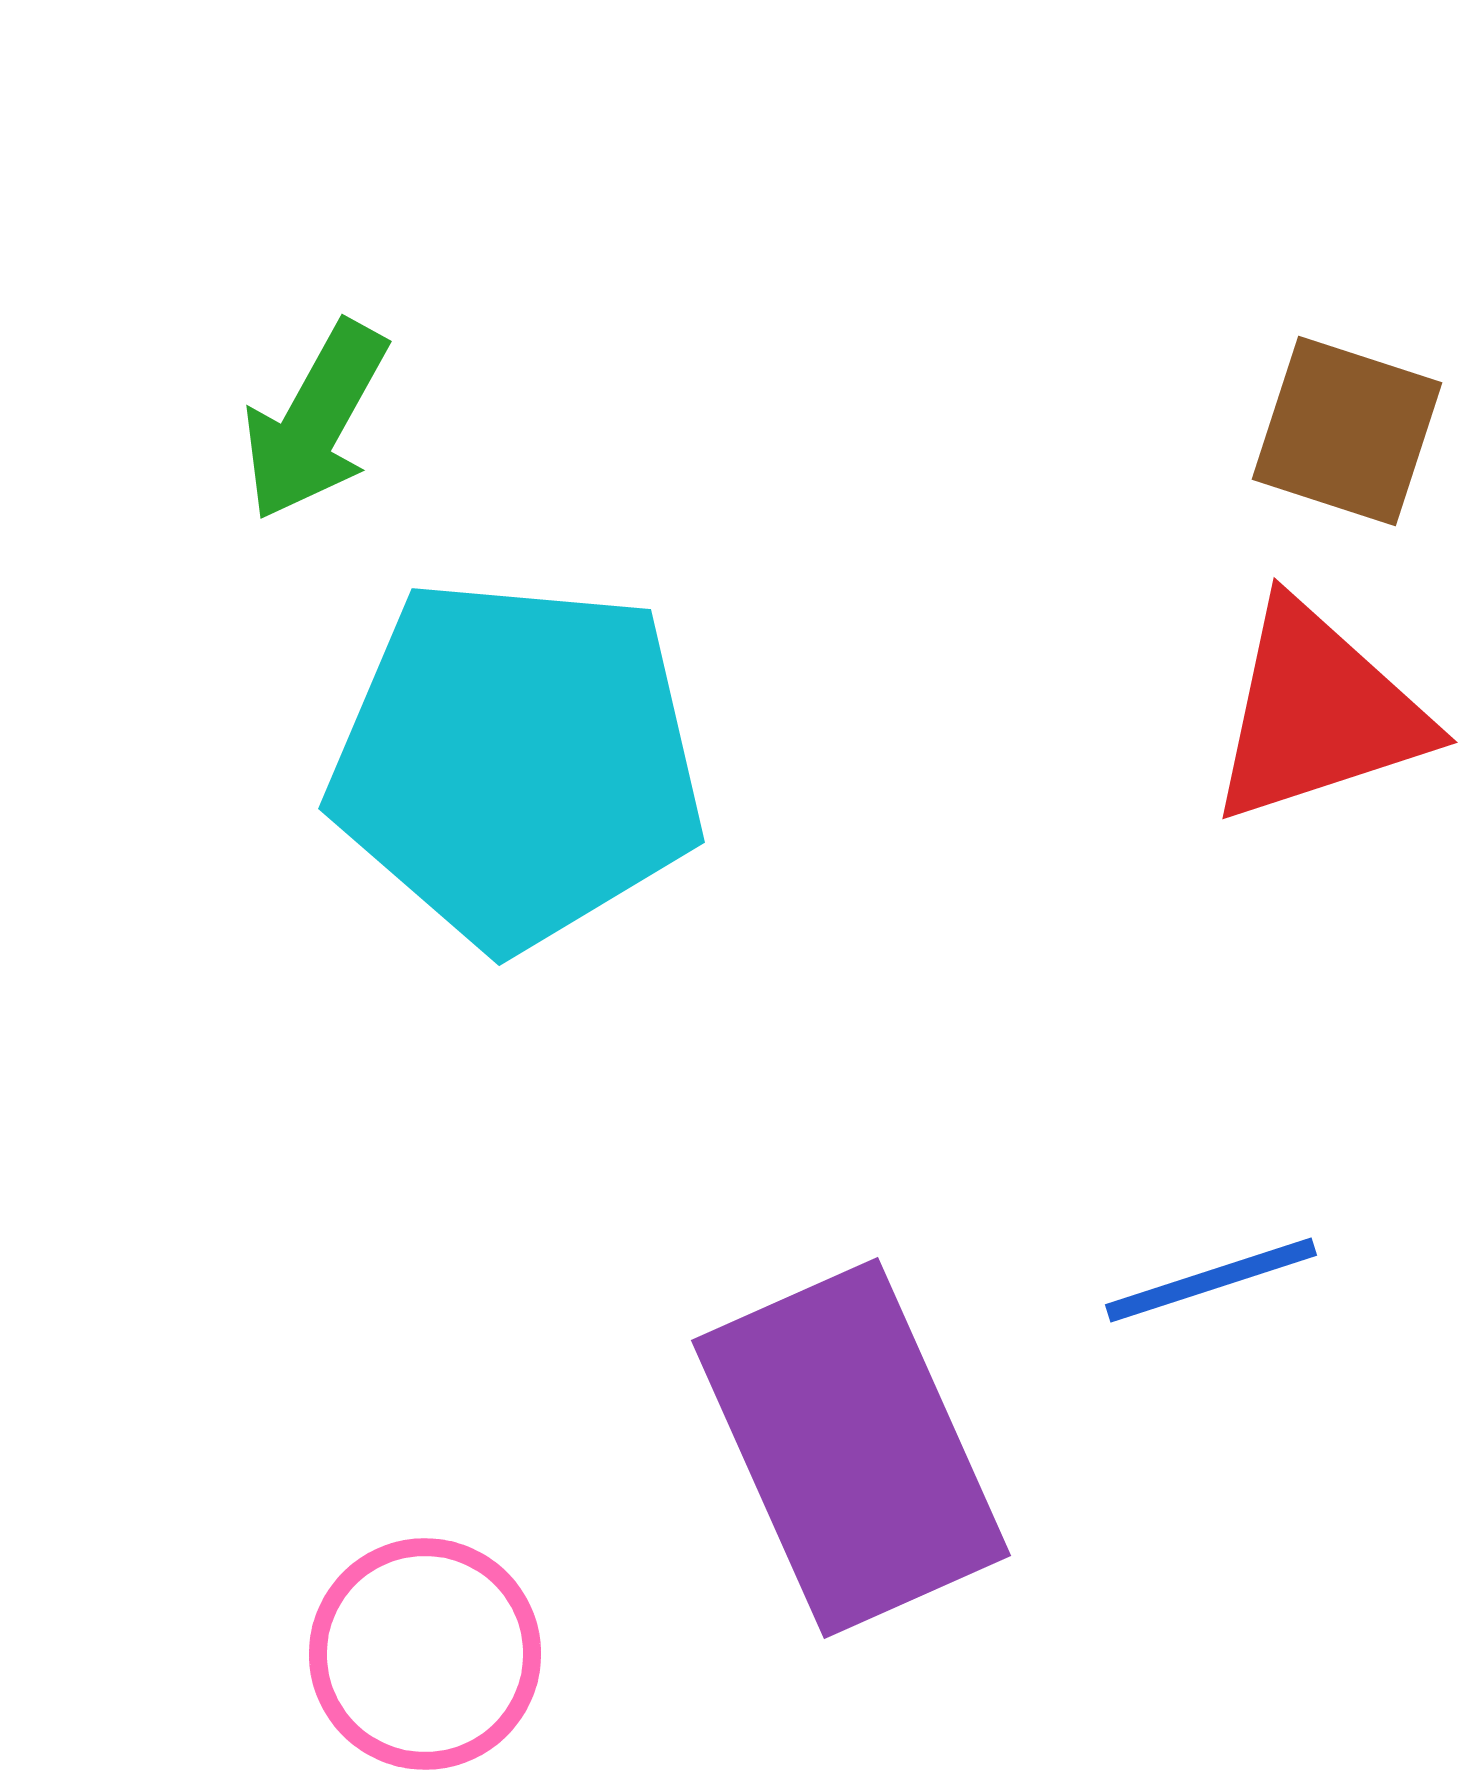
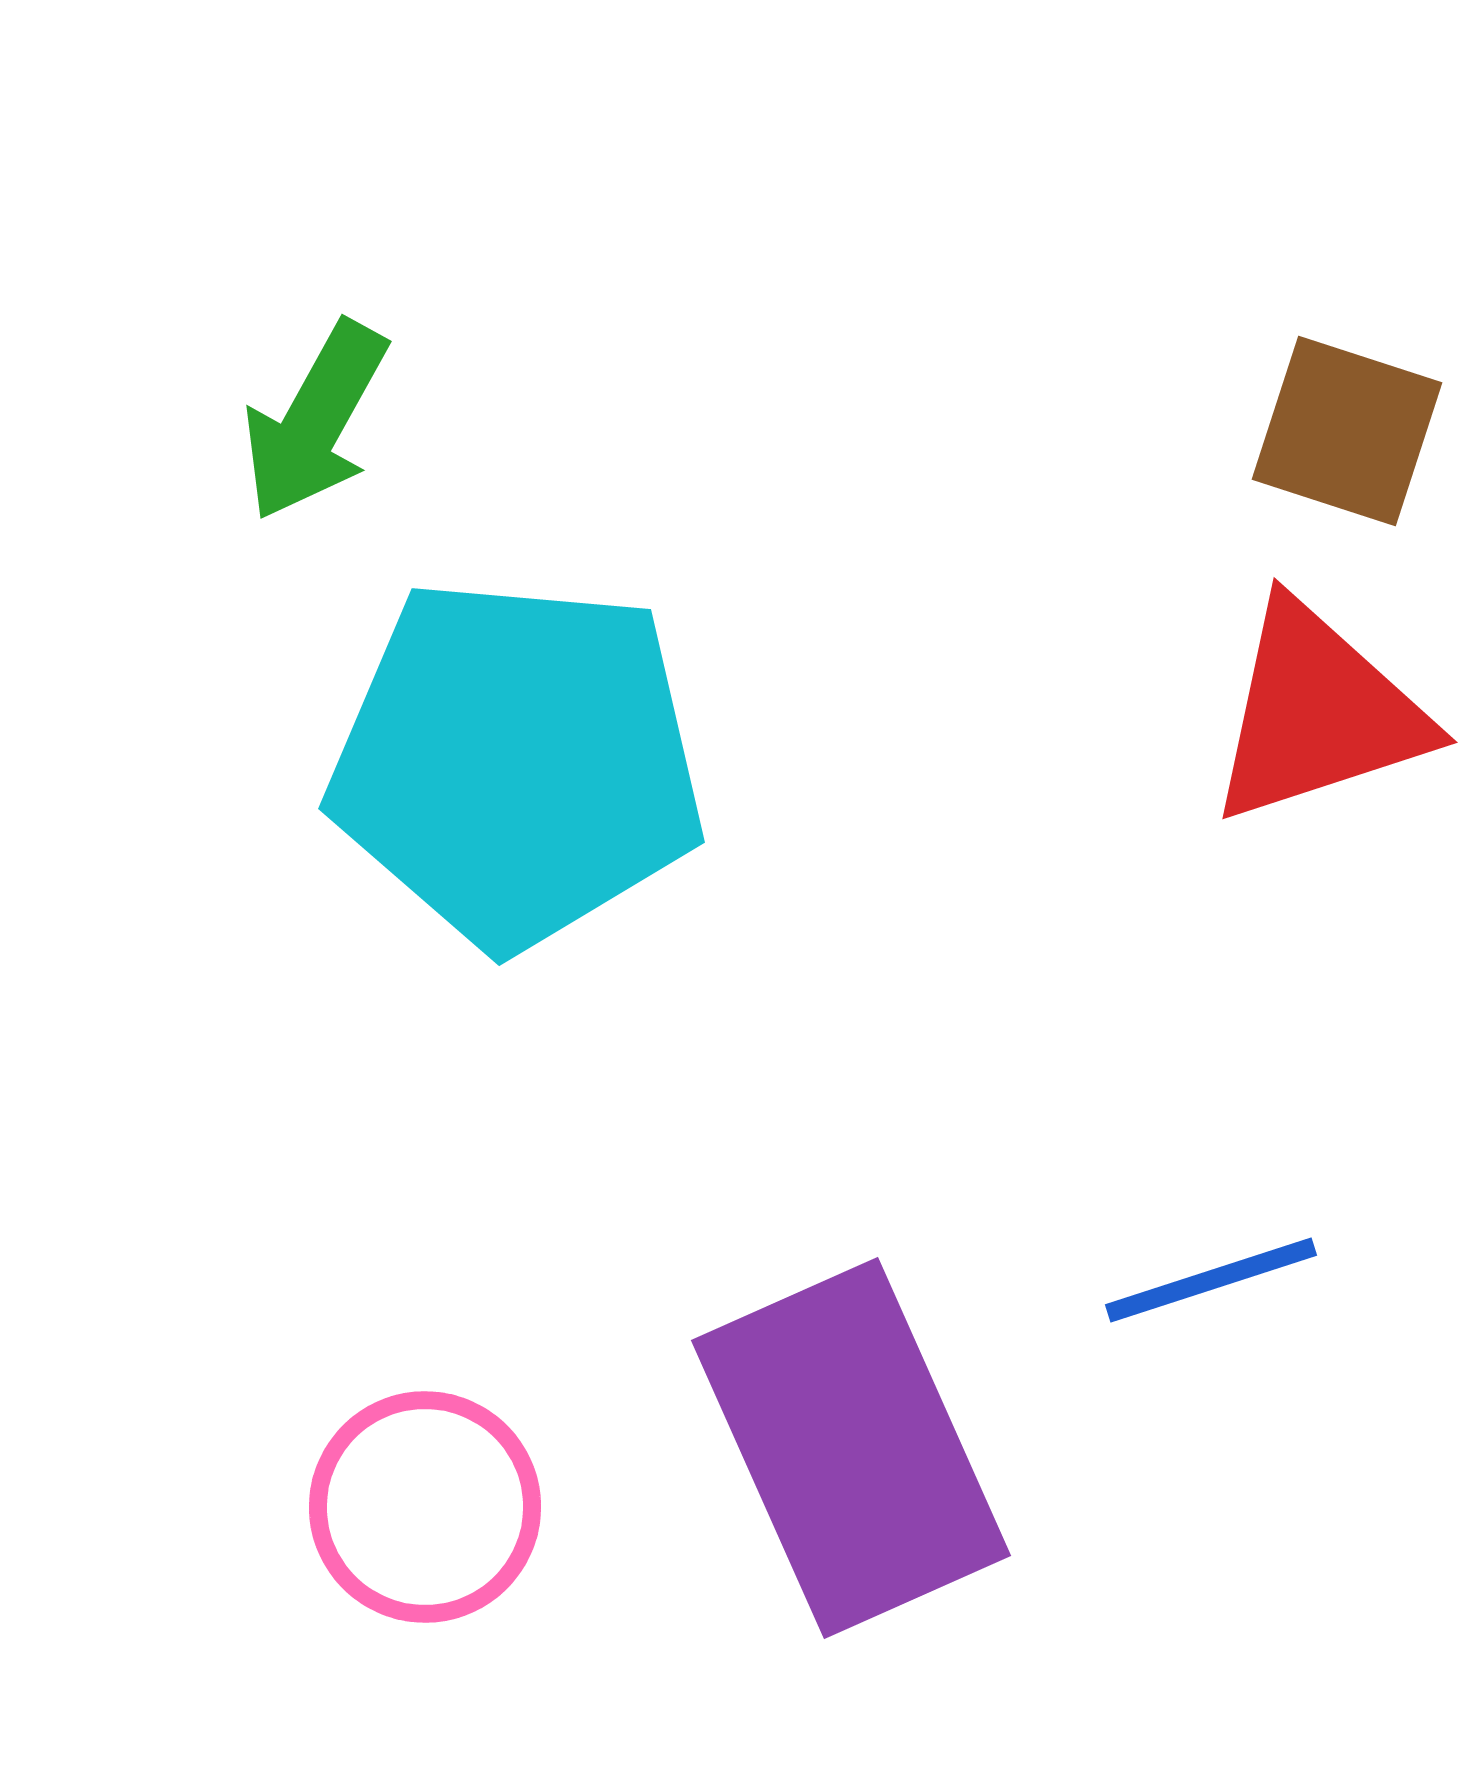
pink circle: moved 147 px up
